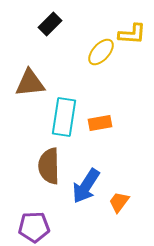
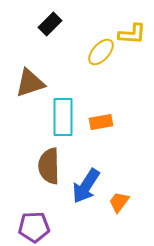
brown triangle: rotated 12 degrees counterclockwise
cyan rectangle: moved 1 px left; rotated 9 degrees counterclockwise
orange rectangle: moved 1 px right, 1 px up
